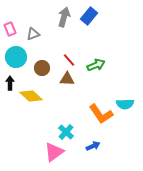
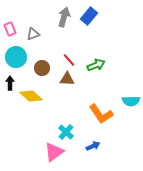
cyan semicircle: moved 6 px right, 3 px up
